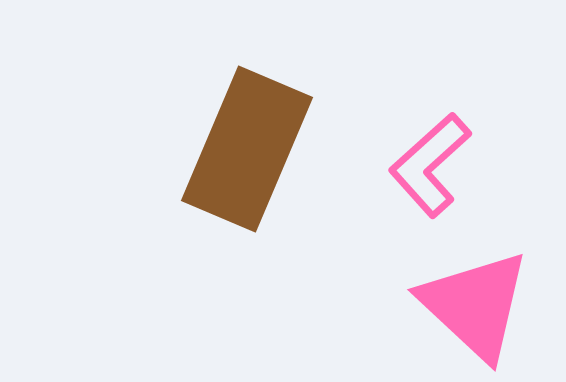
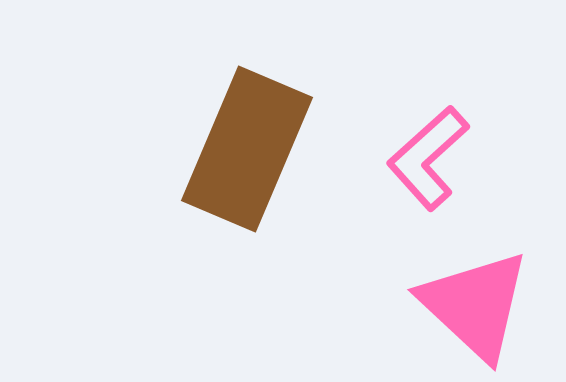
pink L-shape: moved 2 px left, 7 px up
